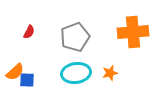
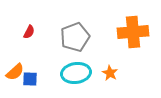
orange star: rotated 28 degrees counterclockwise
blue square: moved 3 px right, 1 px up
